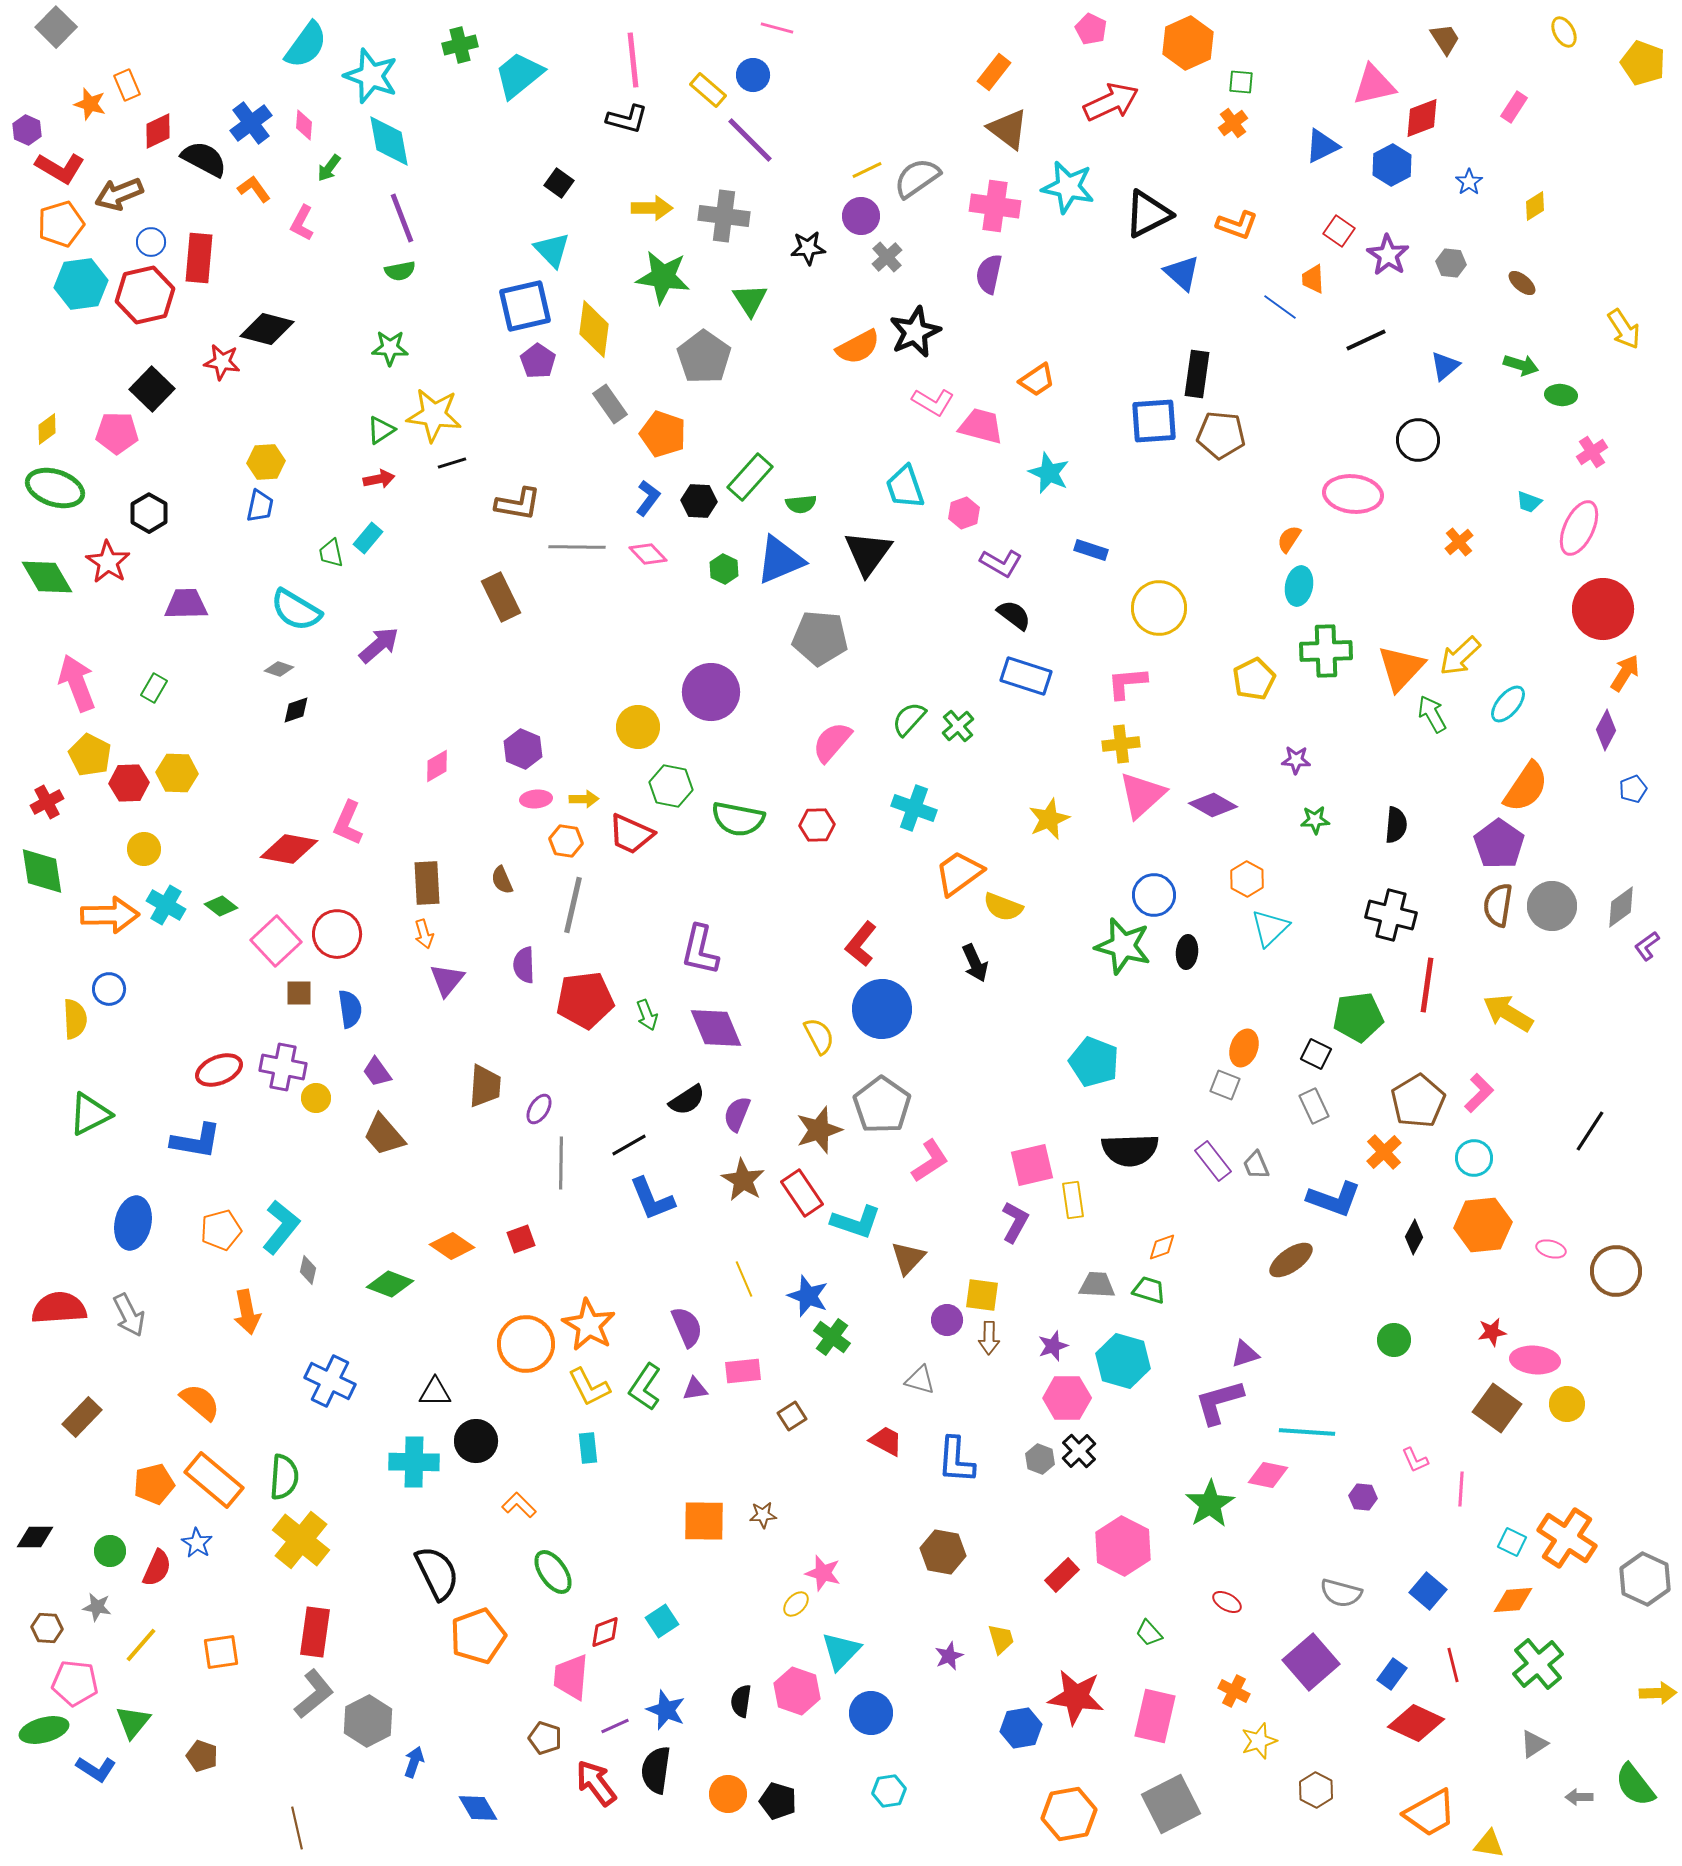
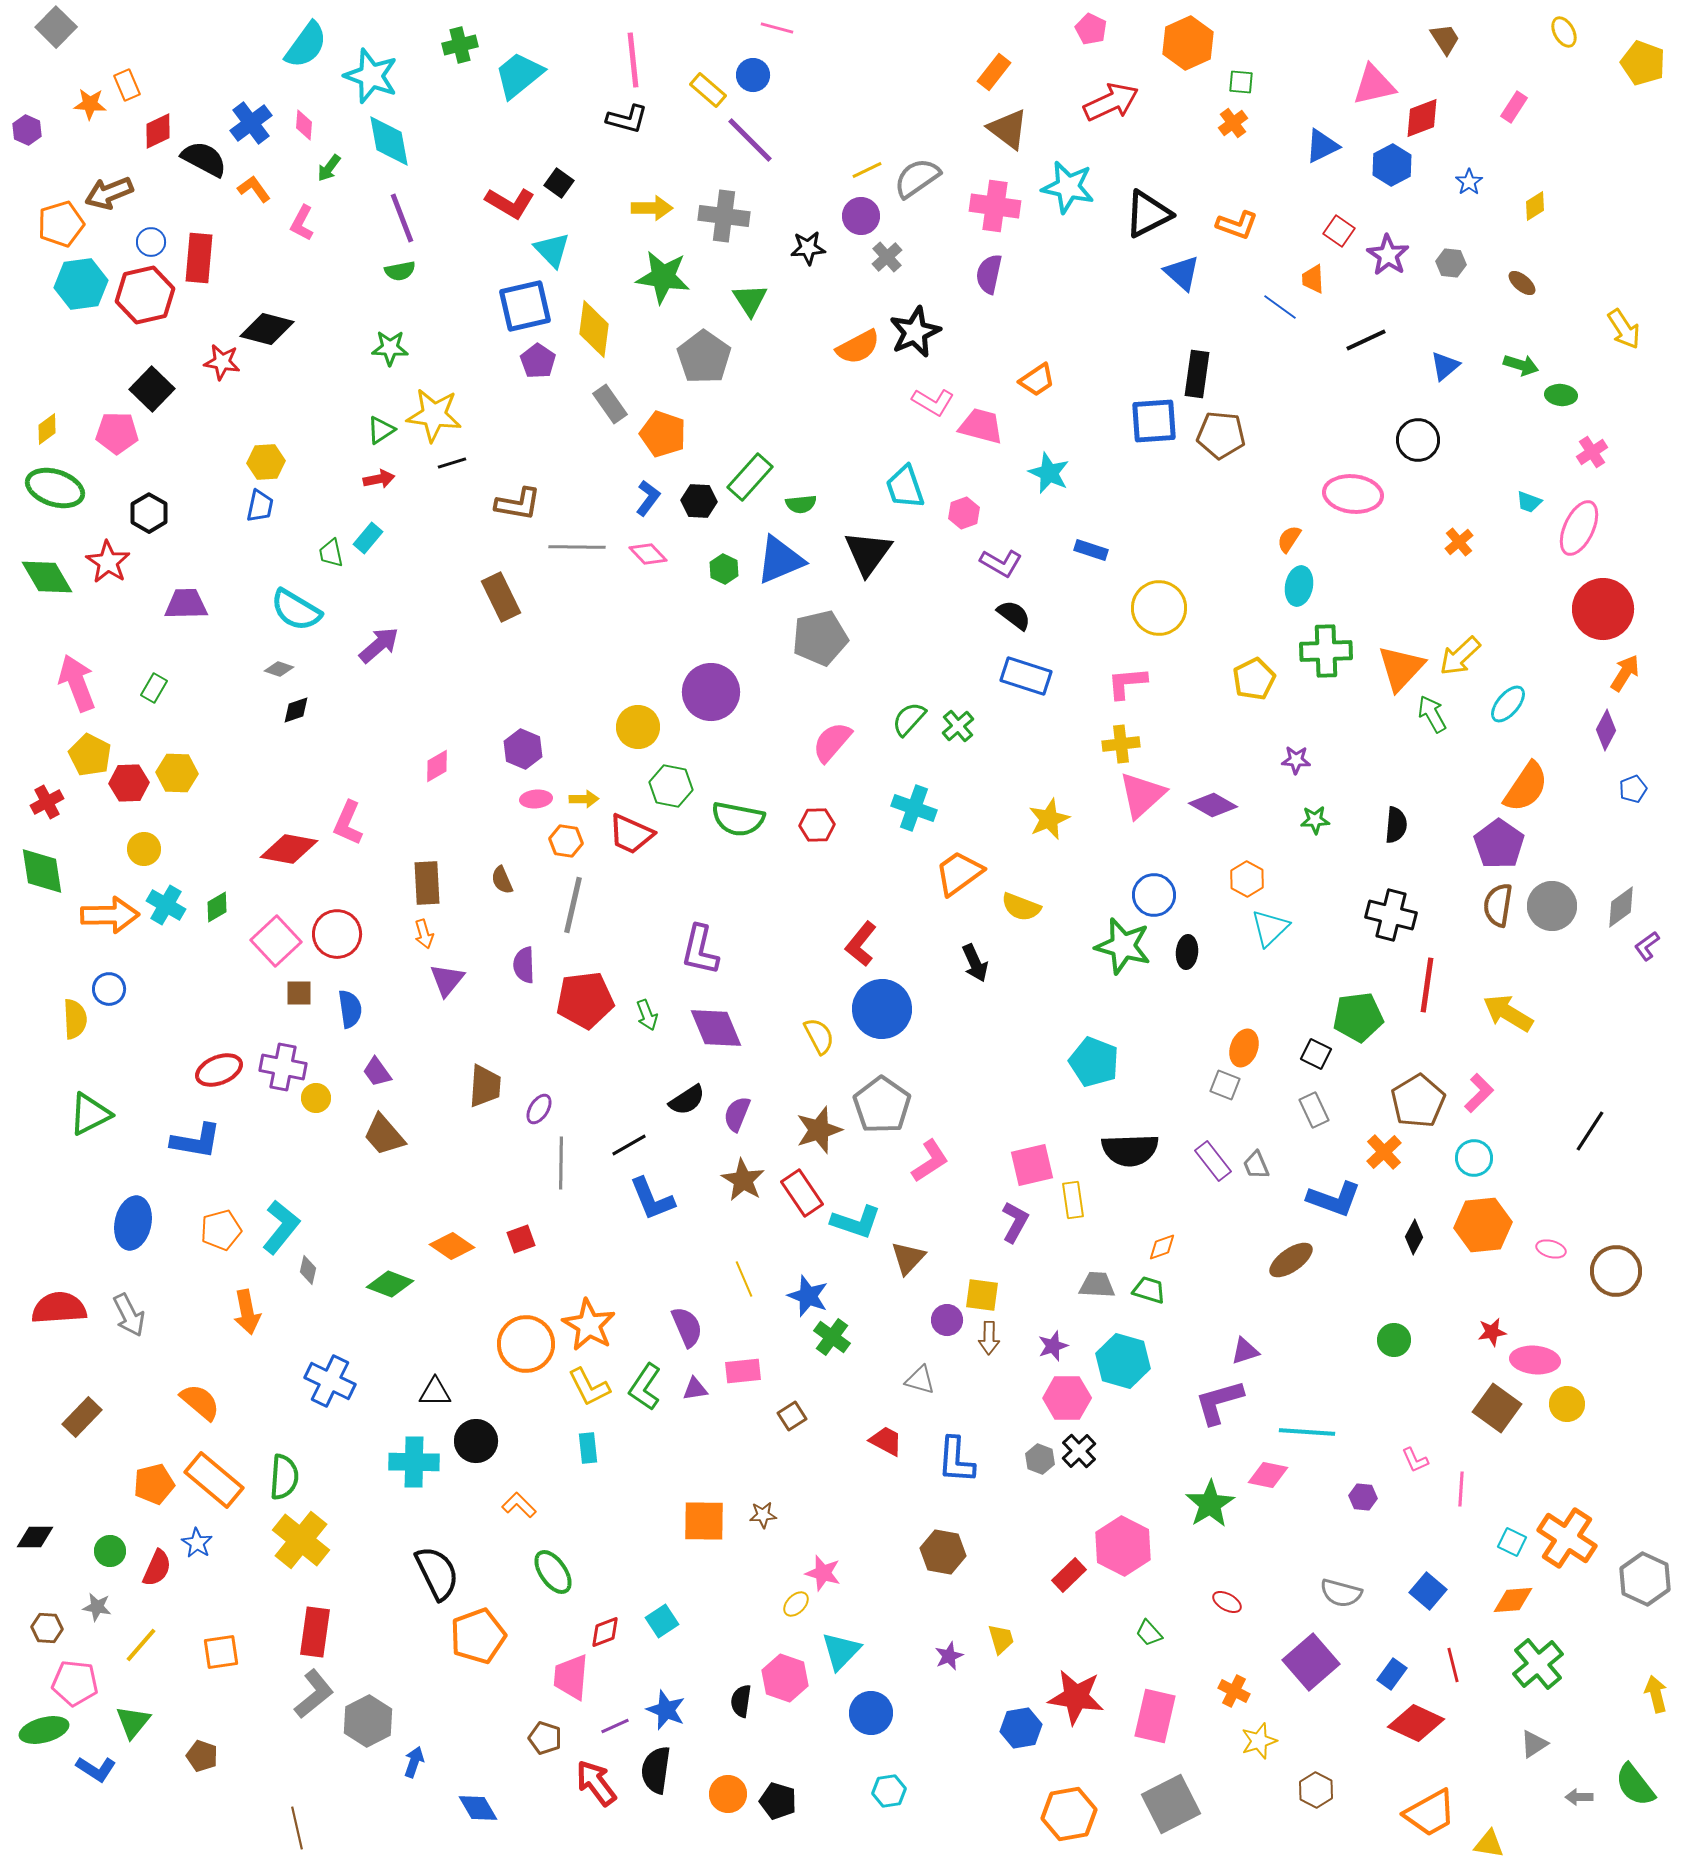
orange star at (90, 104): rotated 12 degrees counterclockwise
red L-shape at (60, 168): moved 450 px right, 35 px down
brown arrow at (119, 194): moved 10 px left, 1 px up
gray pentagon at (820, 638): rotated 18 degrees counterclockwise
green diamond at (221, 906): moved 4 px left, 1 px down; rotated 68 degrees counterclockwise
yellow semicircle at (1003, 907): moved 18 px right
gray rectangle at (1314, 1106): moved 4 px down
purple triangle at (1245, 1354): moved 3 px up
red rectangle at (1062, 1575): moved 7 px right
pink hexagon at (797, 1691): moved 12 px left, 13 px up
yellow arrow at (1658, 1693): moved 2 px left, 1 px down; rotated 102 degrees counterclockwise
